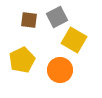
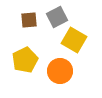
brown square: rotated 12 degrees counterclockwise
yellow pentagon: moved 3 px right
orange circle: moved 1 px down
